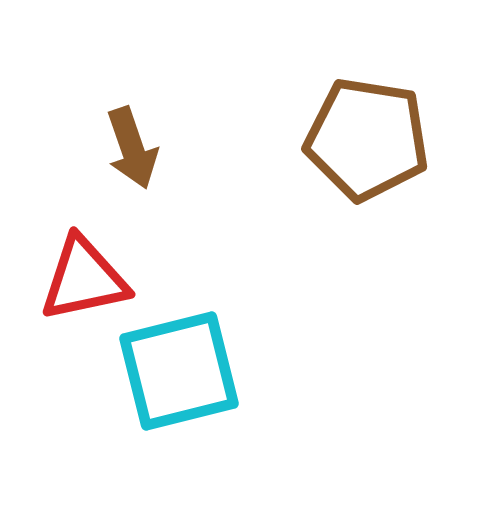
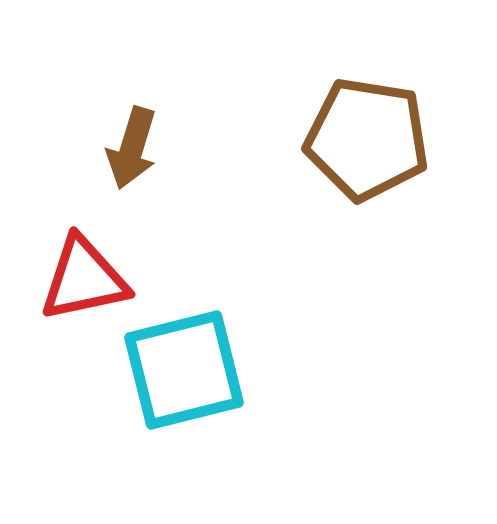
brown arrow: rotated 36 degrees clockwise
cyan square: moved 5 px right, 1 px up
